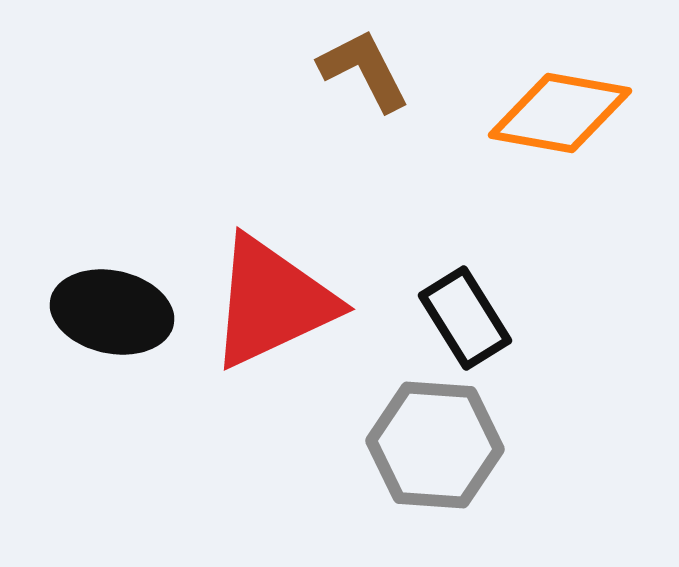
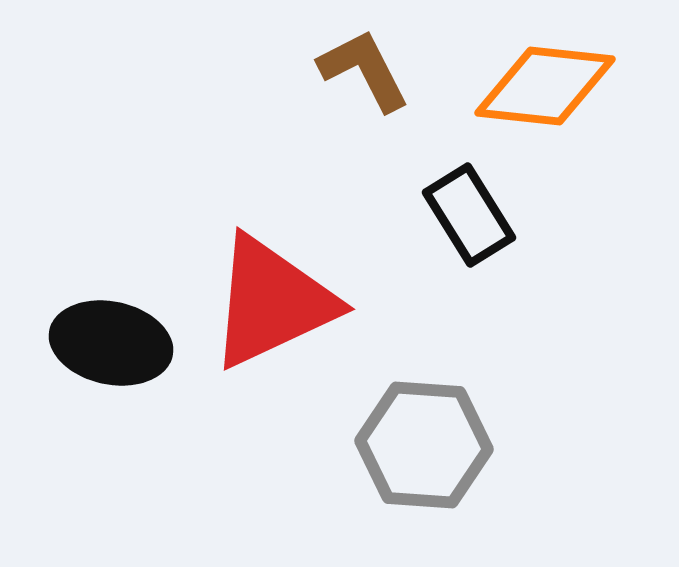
orange diamond: moved 15 px left, 27 px up; rotated 4 degrees counterclockwise
black ellipse: moved 1 px left, 31 px down
black rectangle: moved 4 px right, 103 px up
gray hexagon: moved 11 px left
